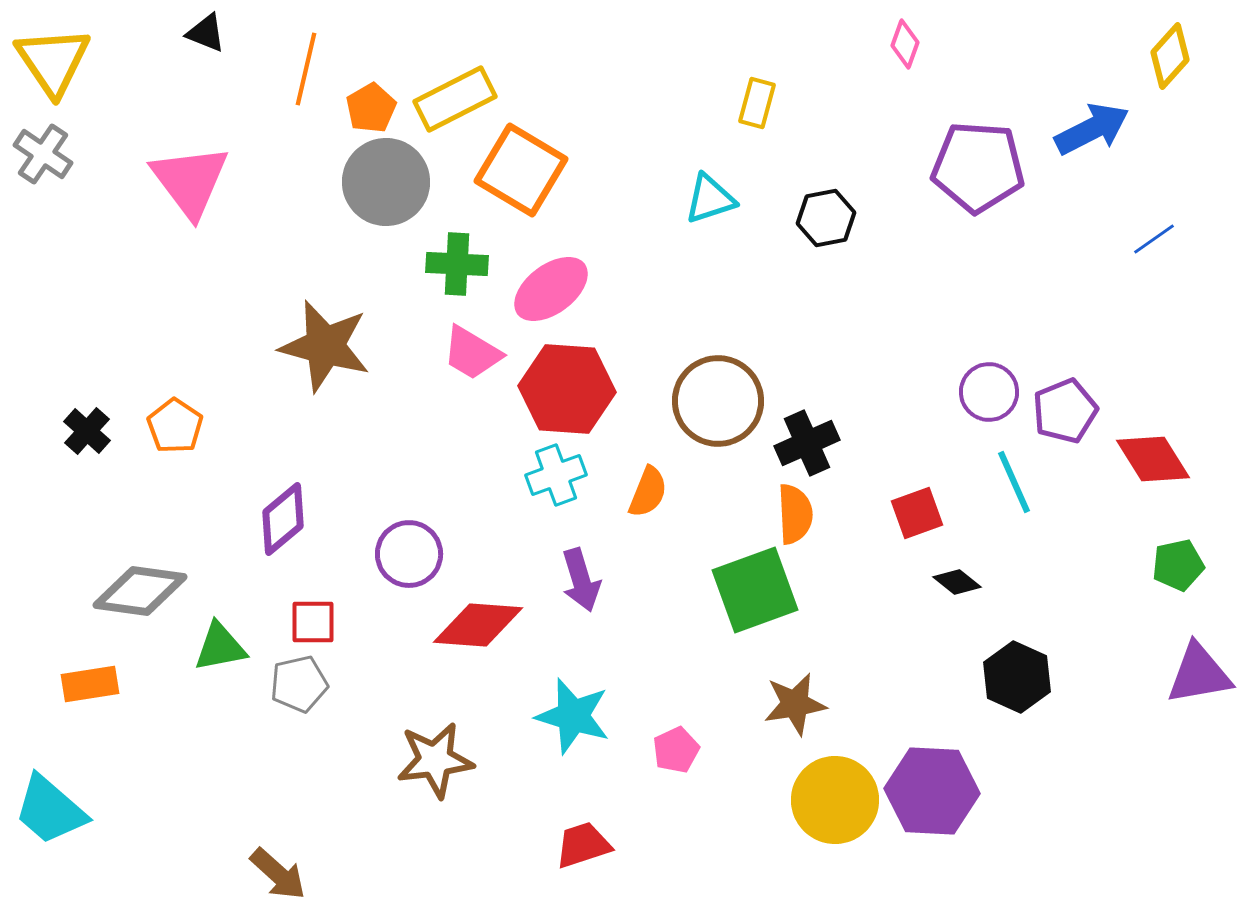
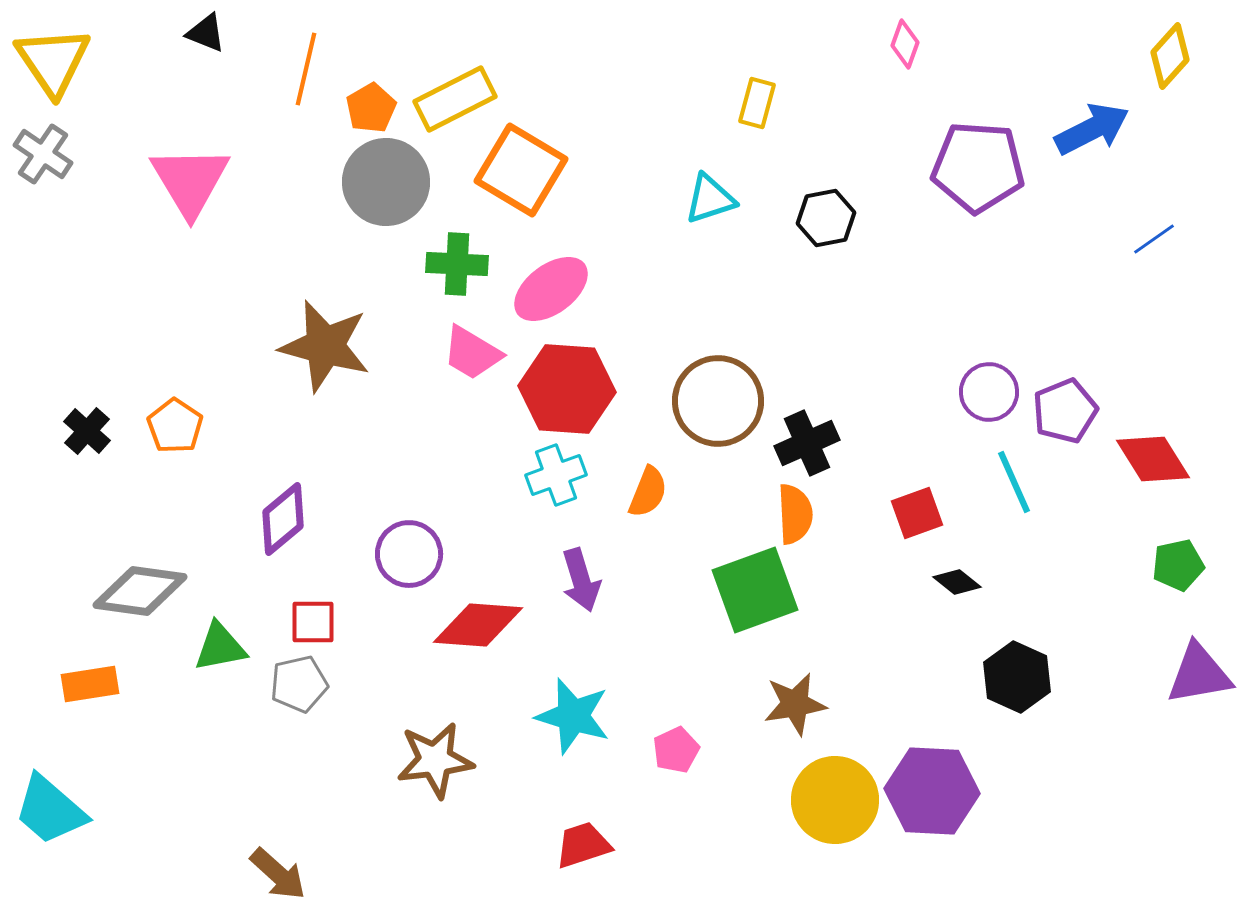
pink triangle at (190, 181): rotated 6 degrees clockwise
